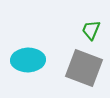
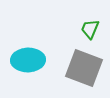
green trapezoid: moved 1 px left, 1 px up
